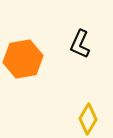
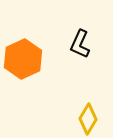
orange hexagon: rotated 15 degrees counterclockwise
